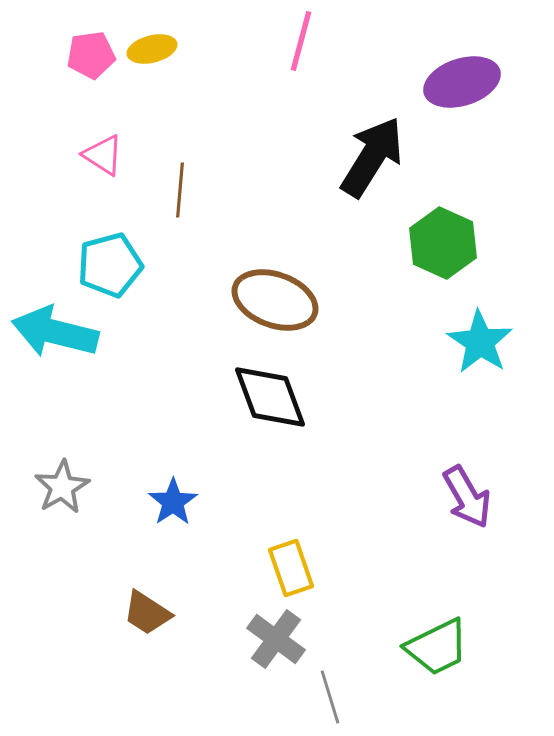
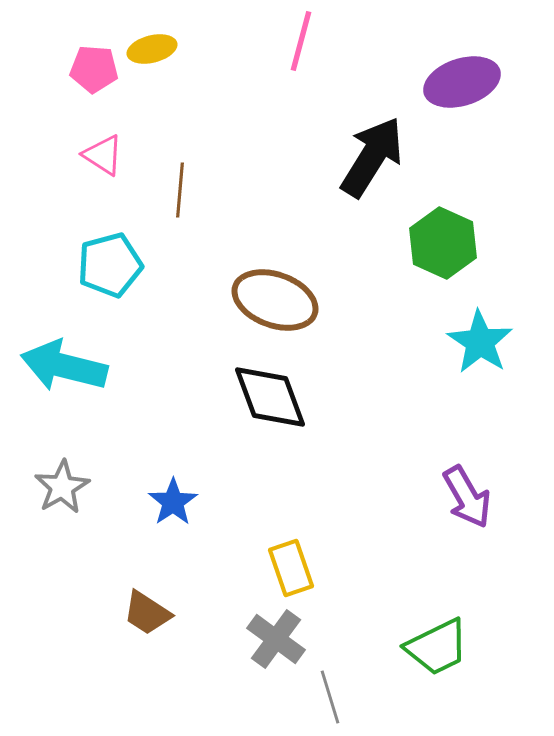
pink pentagon: moved 3 px right, 14 px down; rotated 12 degrees clockwise
cyan arrow: moved 9 px right, 34 px down
